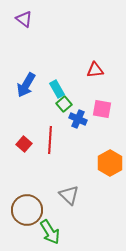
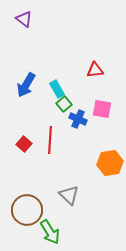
orange hexagon: rotated 20 degrees clockwise
